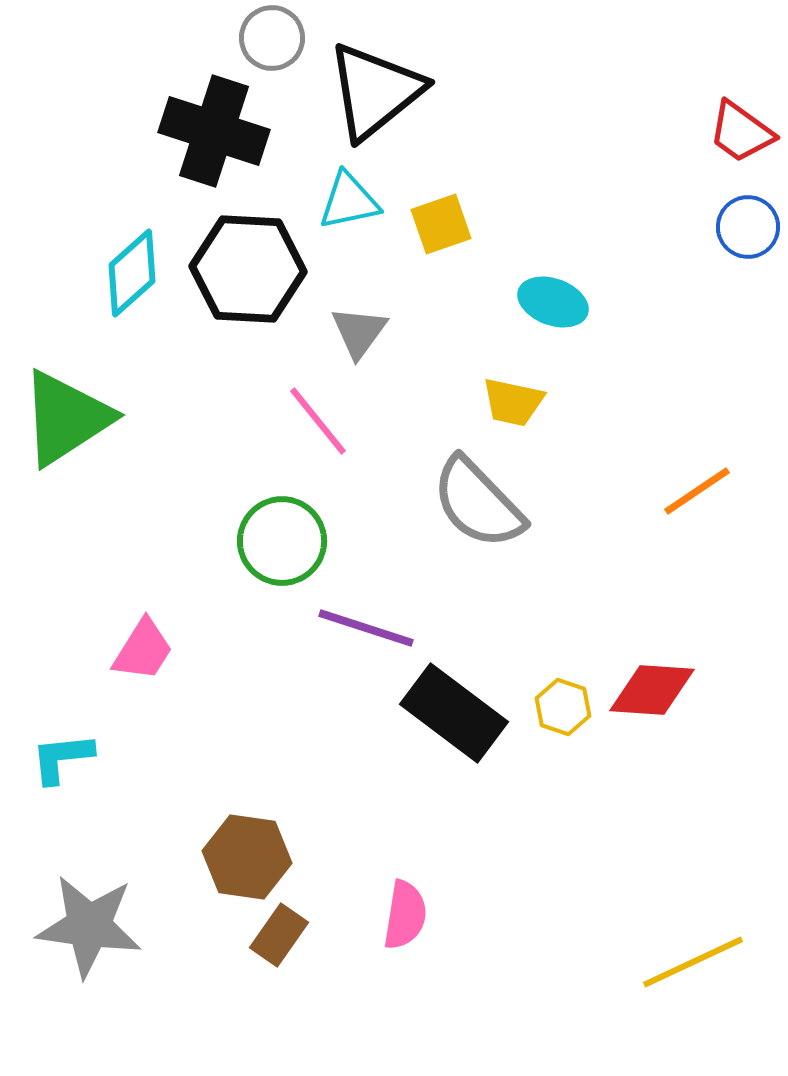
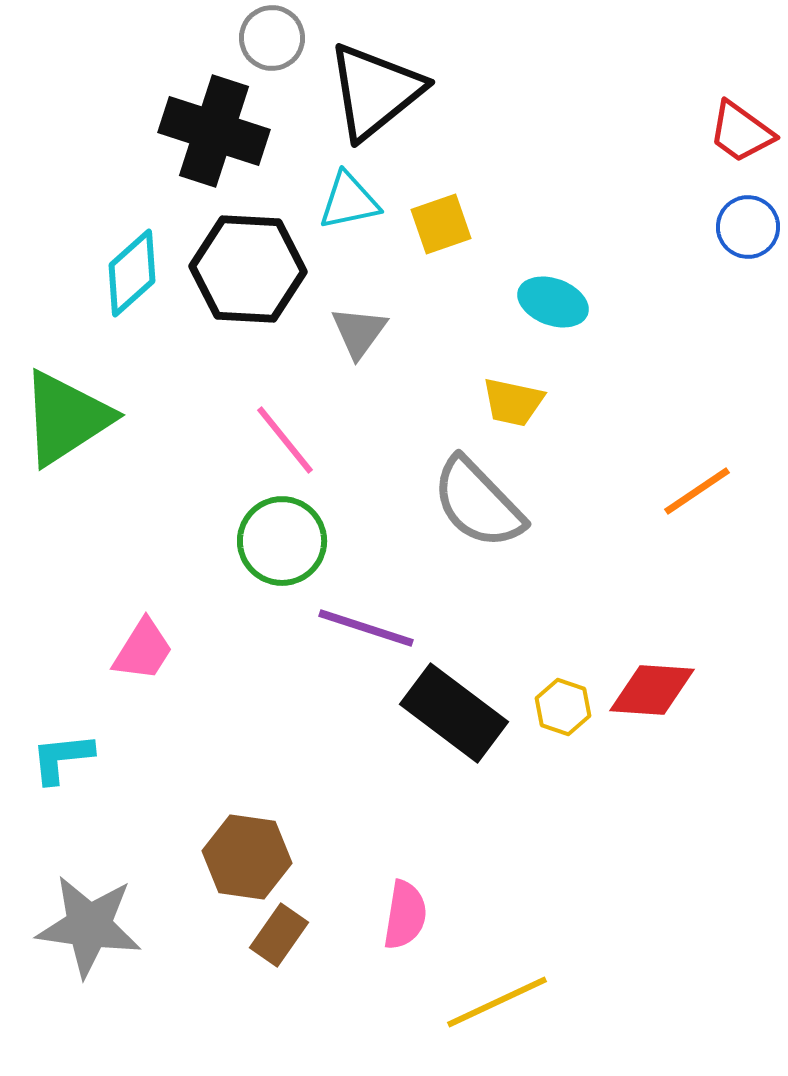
pink line: moved 33 px left, 19 px down
yellow line: moved 196 px left, 40 px down
